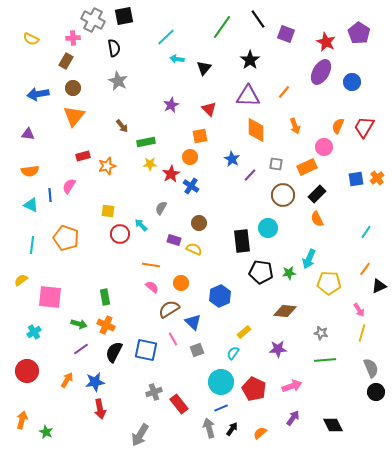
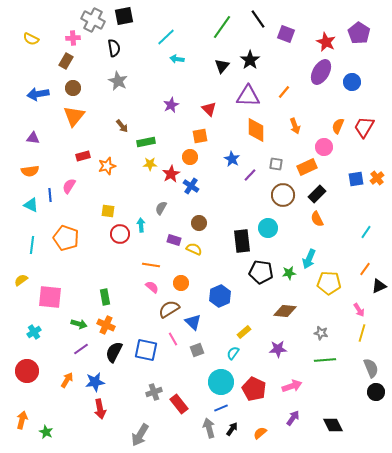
black triangle at (204, 68): moved 18 px right, 2 px up
purple triangle at (28, 134): moved 5 px right, 4 px down
cyan arrow at (141, 225): rotated 40 degrees clockwise
